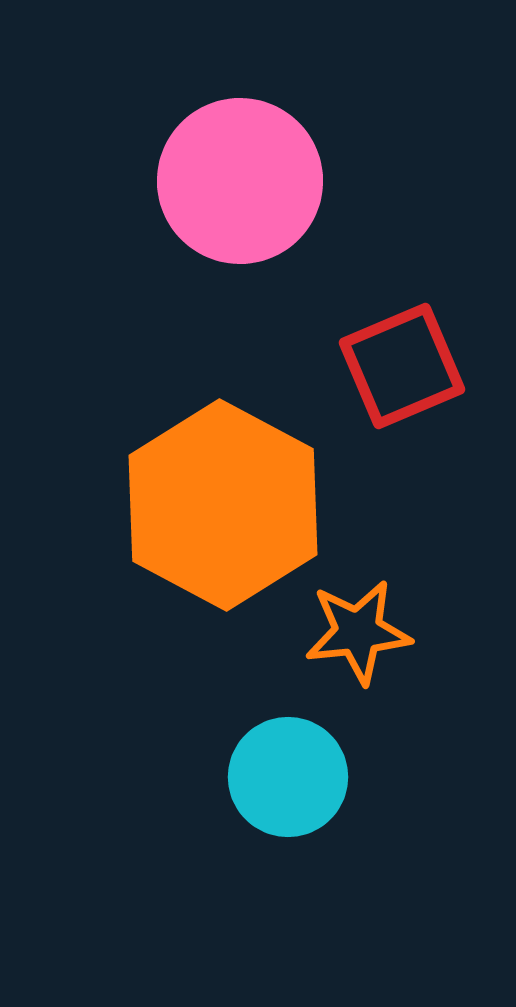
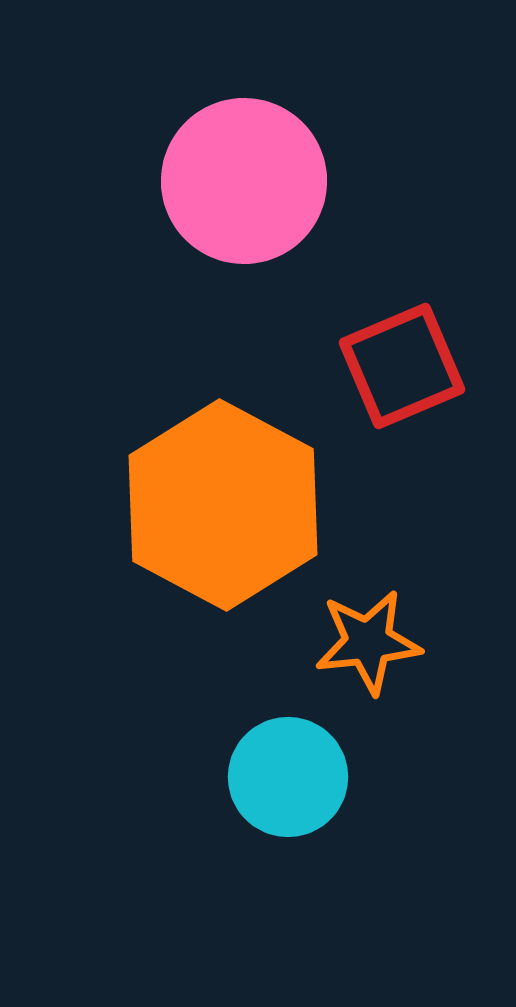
pink circle: moved 4 px right
orange star: moved 10 px right, 10 px down
